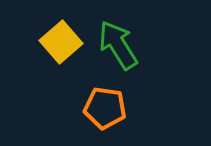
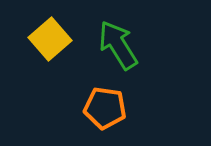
yellow square: moved 11 px left, 3 px up
